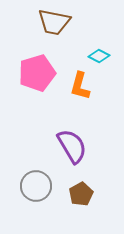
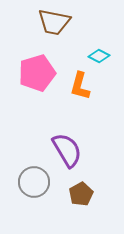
purple semicircle: moved 5 px left, 4 px down
gray circle: moved 2 px left, 4 px up
